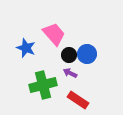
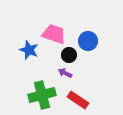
pink trapezoid: rotated 30 degrees counterclockwise
blue star: moved 3 px right, 2 px down
blue circle: moved 1 px right, 13 px up
purple arrow: moved 5 px left
green cross: moved 1 px left, 10 px down
